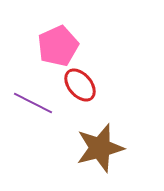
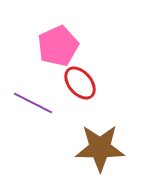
red ellipse: moved 2 px up
brown star: rotated 15 degrees clockwise
